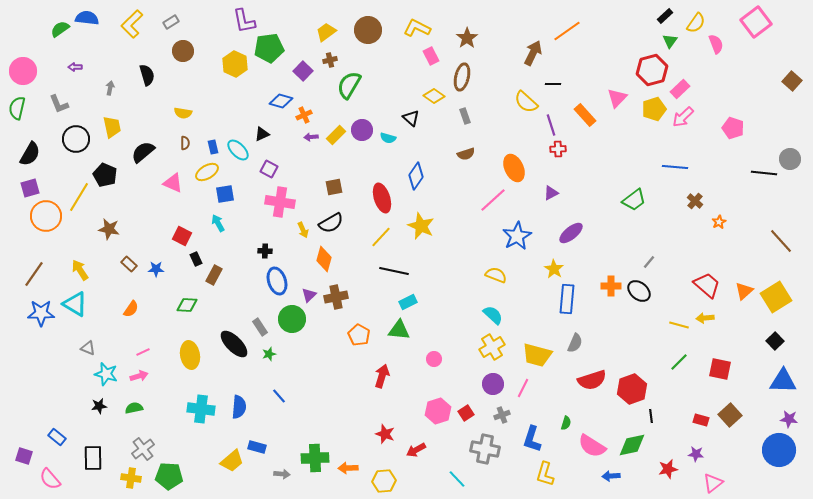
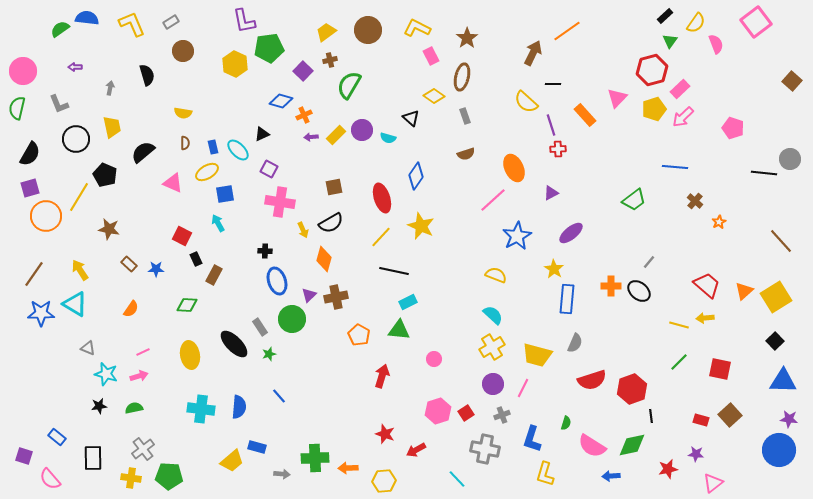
yellow L-shape at (132, 24): rotated 112 degrees clockwise
